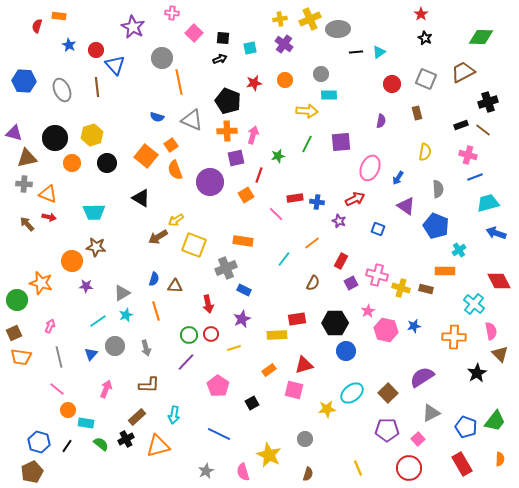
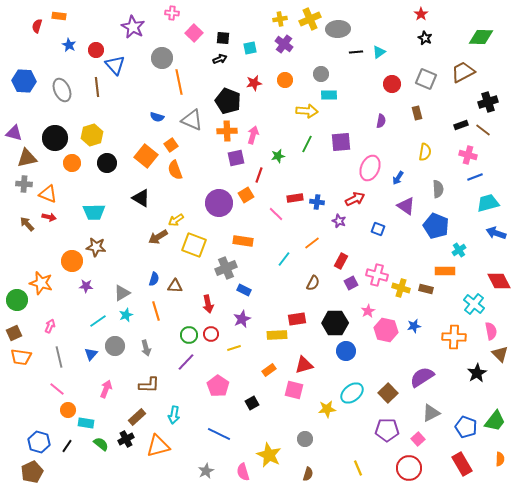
purple circle at (210, 182): moved 9 px right, 21 px down
